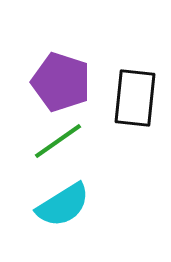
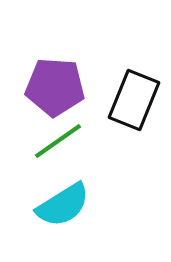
purple pentagon: moved 6 px left, 5 px down; rotated 14 degrees counterclockwise
black rectangle: moved 1 px left, 2 px down; rotated 16 degrees clockwise
